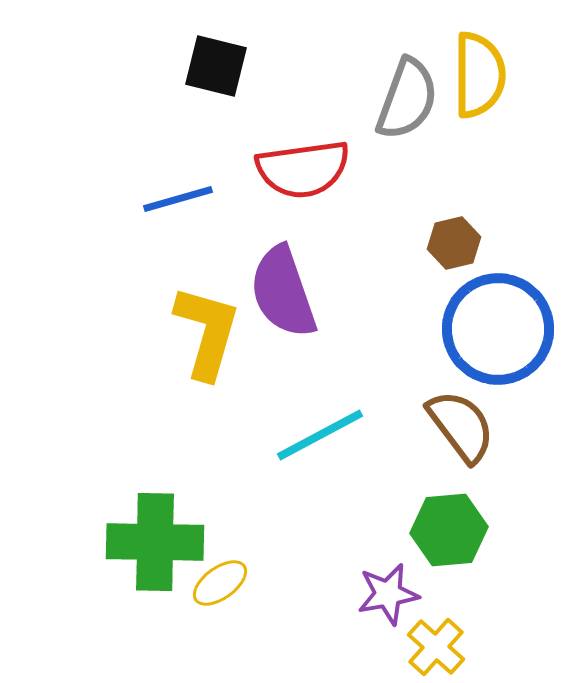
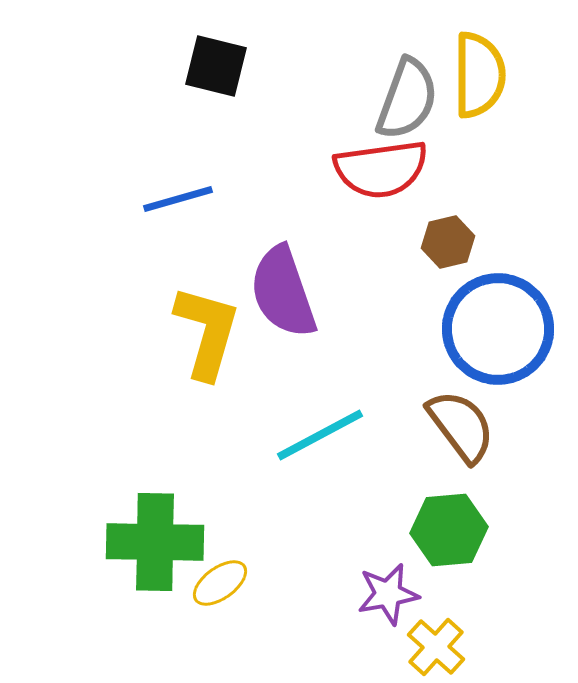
red semicircle: moved 78 px right
brown hexagon: moved 6 px left, 1 px up
